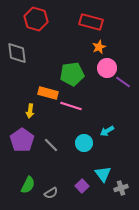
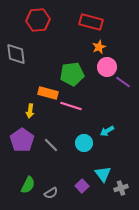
red hexagon: moved 2 px right, 1 px down; rotated 20 degrees counterclockwise
gray diamond: moved 1 px left, 1 px down
pink circle: moved 1 px up
